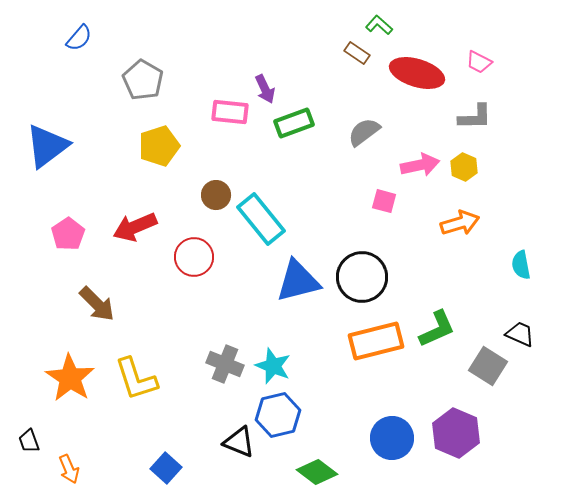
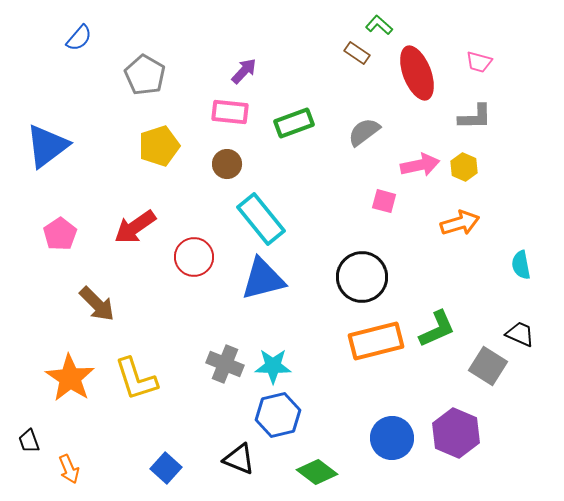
pink trapezoid at (479, 62): rotated 12 degrees counterclockwise
red ellipse at (417, 73): rotated 52 degrees clockwise
gray pentagon at (143, 80): moved 2 px right, 5 px up
purple arrow at (265, 89): moved 21 px left, 18 px up; rotated 112 degrees counterclockwise
brown circle at (216, 195): moved 11 px right, 31 px up
red arrow at (135, 227): rotated 12 degrees counterclockwise
pink pentagon at (68, 234): moved 8 px left
blue triangle at (298, 281): moved 35 px left, 2 px up
cyan star at (273, 366): rotated 21 degrees counterclockwise
black triangle at (239, 442): moved 17 px down
